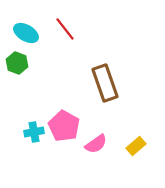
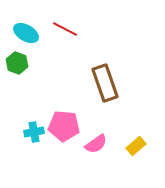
red line: rotated 25 degrees counterclockwise
pink pentagon: rotated 24 degrees counterclockwise
